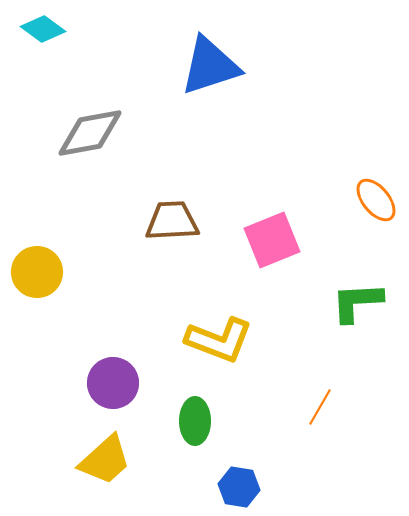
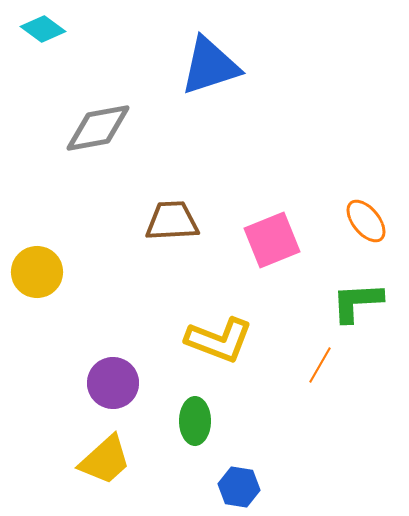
gray diamond: moved 8 px right, 5 px up
orange ellipse: moved 10 px left, 21 px down
orange line: moved 42 px up
